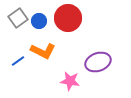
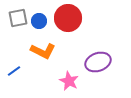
gray square: rotated 24 degrees clockwise
blue line: moved 4 px left, 10 px down
pink star: moved 1 px left; rotated 18 degrees clockwise
